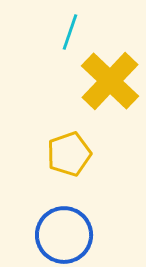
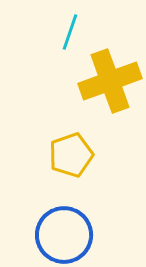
yellow cross: rotated 26 degrees clockwise
yellow pentagon: moved 2 px right, 1 px down
